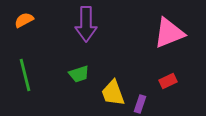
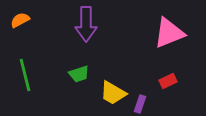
orange semicircle: moved 4 px left
yellow trapezoid: rotated 40 degrees counterclockwise
